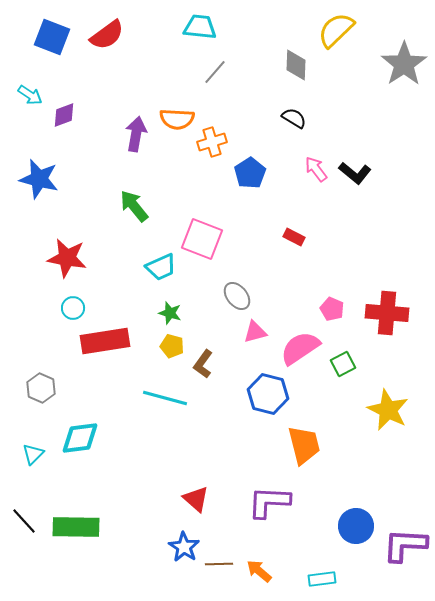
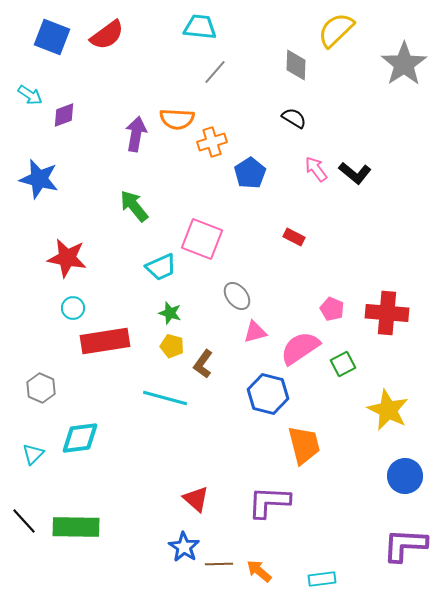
blue circle at (356, 526): moved 49 px right, 50 px up
